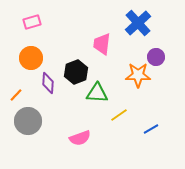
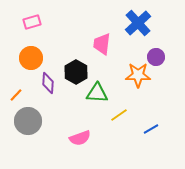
black hexagon: rotated 10 degrees counterclockwise
